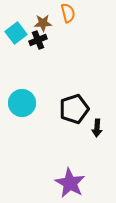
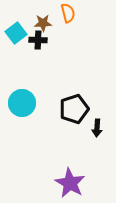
black cross: rotated 24 degrees clockwise
